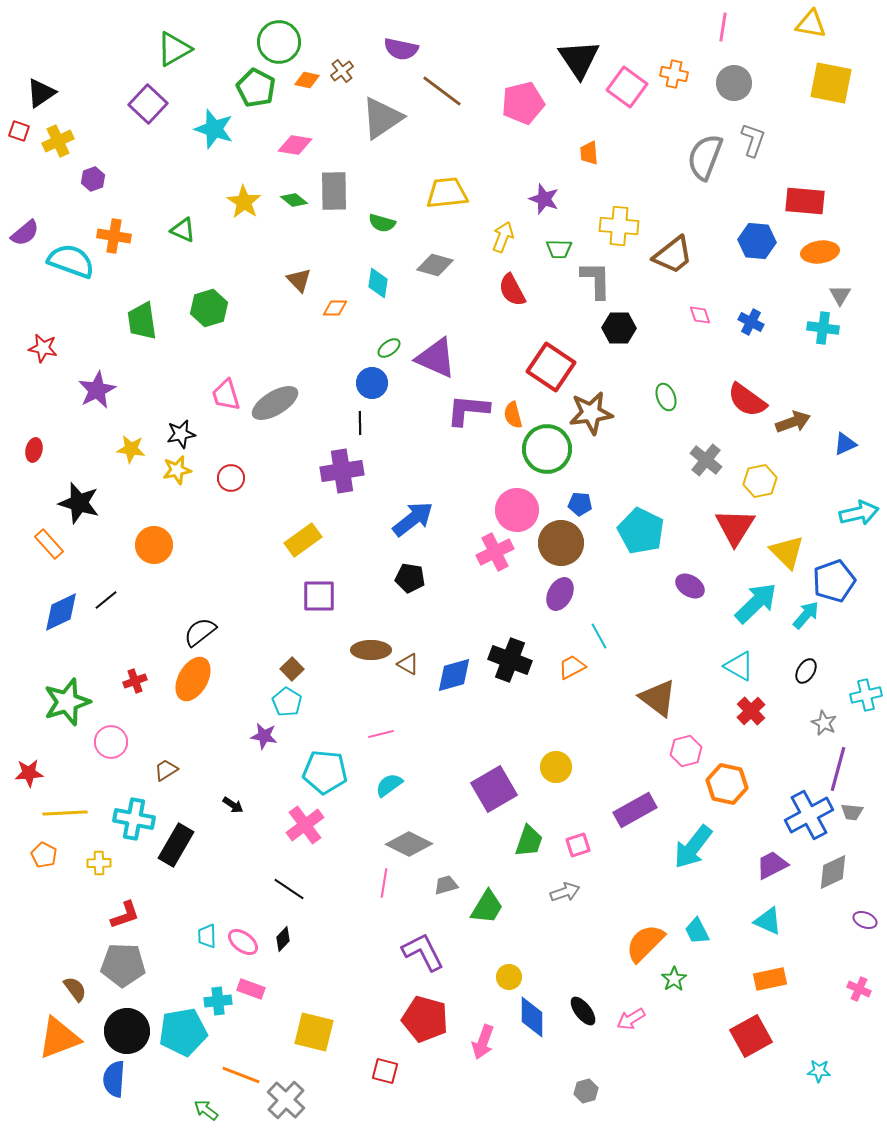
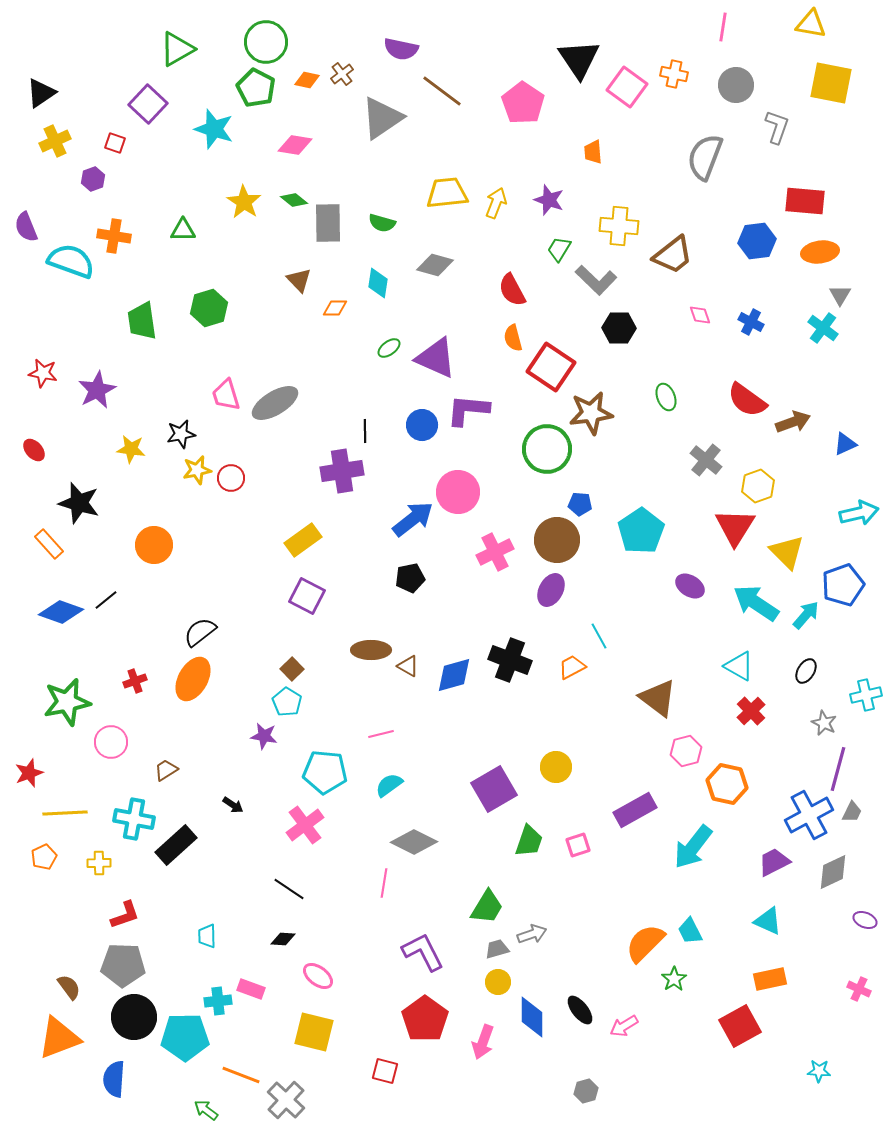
green circle at (279, 42): moved 13 px left
green triangle at (174, 49): moved 3 px right
brown cross at (342, 71): moved 3 px down
gray circle at (734, 83): moved 2 px right, 2 px down
pink pentagon at (523, 103): rotated 24 degrees counterclockwise
red square at (19, 131): moved 96 px right, 12 px down
gray L-shape at (753, 140): moved 24 px right, 13 px up
yellow cross at (58, 141): moved 3 px left
orange trapezoid at (589, 153): moved 4 px right, 1 px up
gray rectangle at (334, 191): moved 6 px left, 32 px down
purple star at (544, 199): moved 5 px right, 1 px down
green triangle at (183, 230): rotated 24 degrees counterclockwise
purple semicircle at (25, 233): moved 1 px right, 6 px up; rotated 108 degrees clockwise
yellow arrow at (503, 237): moved 7 px left, 34 px up
blue hexagon at (757, 241): rotated 12 degrees counterclockwise
green trapezoid at (559, 249): rotated 120 degrees clockwise
gray L-shape at (596, 280): rotated 135 degrees clockwise
cyan cross at (823, 328): rotated 28 degrees clockwise
red star at (43, 348): moved 25 px down
blue circle at (372, 383): moved 50 px right, 42 px down
orange semicircle at (513, 415): moved 77 px up
black line at (360, 423): moved 5 px right, 8 px down
red ellipse at (34, 450): rotated 55 degrees counterclockwise
yellow star at (177, 470): moved 20 px right
yellow hexagon at (760, 481): moved 2 px left, 5 px down; rotated 8 degrees counterclockwise
pink circle at (517, 510): moved 59 px left, 18 px up
cyan pentagon at (641, 531): rotated 12 degrees clockwise
brown circle at (561, 543): moved 4 px left, 3 px up
black pentagon at (410, 578): rotated 20 degrees counterclockwise
blue pentagon at (834, 581): moved 9 px right, 4 px down
purple ellipse at (560, 594): moved 9 px left, 4 px up
purple square at (319, 596): moved 12 px left; rotated 27 degrees clockwise
cyan arrow at (756, 603): rotated 102 degrees counterclockwise
blue diamond at (61, 612): rotated 45 degrees clockwise
brown triangle at (408, 664): moved 2 px down
green star at (67, 702): rotated 6 degrees clockwise
red star at (29, 773): rotated 16 degrees counterclockwise
gray trapezoid at (852, 812): rotated 70 degrees counterclockwise
gray diamond at (409, 844): moved 5 px right, 2 px up
black rectangle at (176, 845): rotated 18 degrees clockwise
orange pentagon at (44, 855): moved 2 px down; rotated 20 degrees clockwise
purple trapezoid at (772, 865): moved 2 px right, 3 px up
gray trapezoid at (446, 885): moved 51 px right, 64 px down
gray arrow at (565, 892): moved 33 px left, 42 px down
cyan trapezoid at (697, 931): moved 7 px left
black diamond at (283, 939): rotated 50 degrees clockwise
pink ellipse at (243, 942): moved 75 px right, 34 px down
yellow circle at (509, 977): moved 11 px left, 5 px down
brown semicircle at (75, 989): moved 6 px left, 2 px up
black ellipse at (583, 1011): moved 3 px left, 1 px up
red pentagon at (425, 1019): rotated 21 degrees clockwise
pink arrow at (631, 1019): moved 7 px left, 7 px down
black circle at (127, 1031): moved 7 px right, 14 px up
cyan pentagon at (183, 1032): moved 2 px right, 5 px down; rotated 9 degrees clockwise
red square at (751, 1036): moved 11 px left, 10 px up
